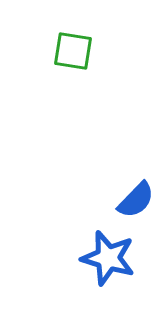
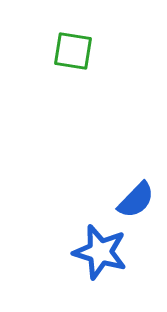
blue star: moved 8 px left, 6 px up
